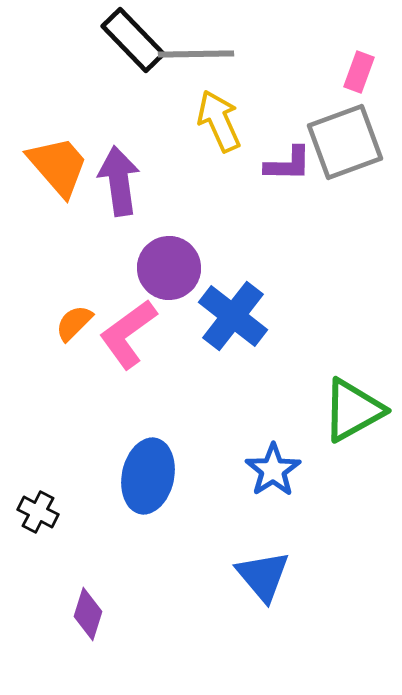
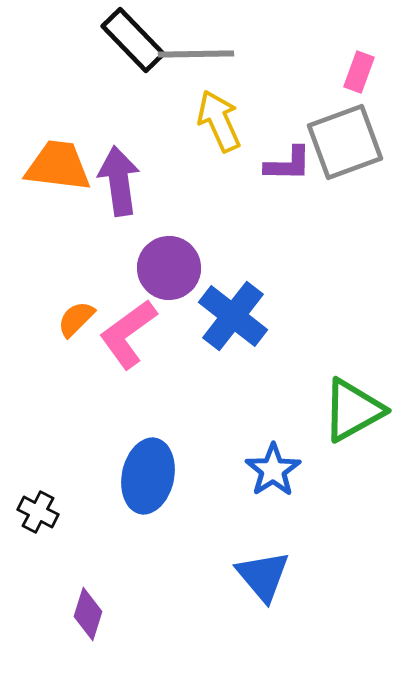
orange trapezoid: rotated 42 degrees counterclockwise
orange semicircle: moved 2 px right, 4 px up
